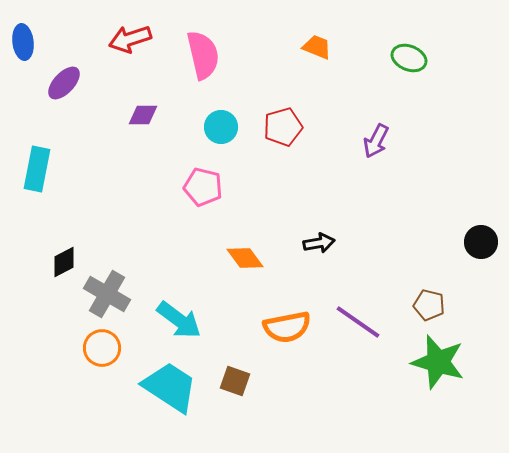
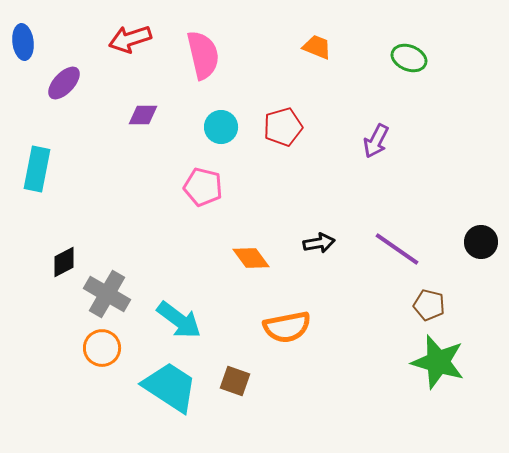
orange diamond: moved 6 px right
purple line: moved 39 px right, 73 px up
